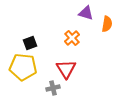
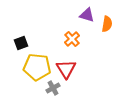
purple triangle: moved 1 px right, 2 px down
orange cross: moved 1 px down
black square: moved 9 px left
yellow pentagon: moved 14 px right
gray cross: rotated 16 degrees counterclockwise
